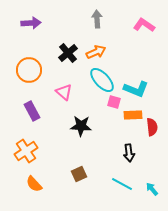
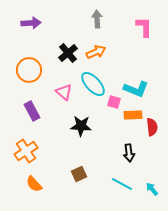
pink L-shape: moved 2 px down; rotated 55 degrees clockwise
cyan ellipse: moved 9 px left, 4 px down
